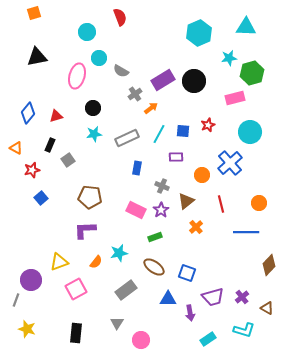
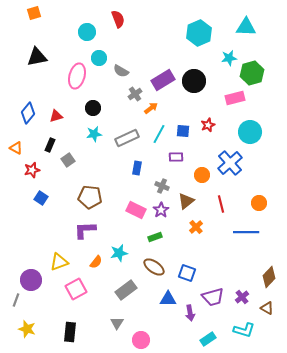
red semicircle at (120, 17): moved 2 px left, 2 px down
blue square at (41, 198): rotated 16 degrees counterclockwise
brown diamond at (269, 265): moved 12 px down
black rectangle at (76, 333): moved 6 px left, 1 px up
